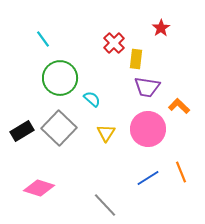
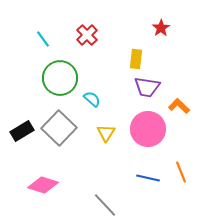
red cross: moved 27 px left, 8 px up
blue line: rotated 45 degrees clockwise
pink diamond: moved 4 px right, 3 px up
